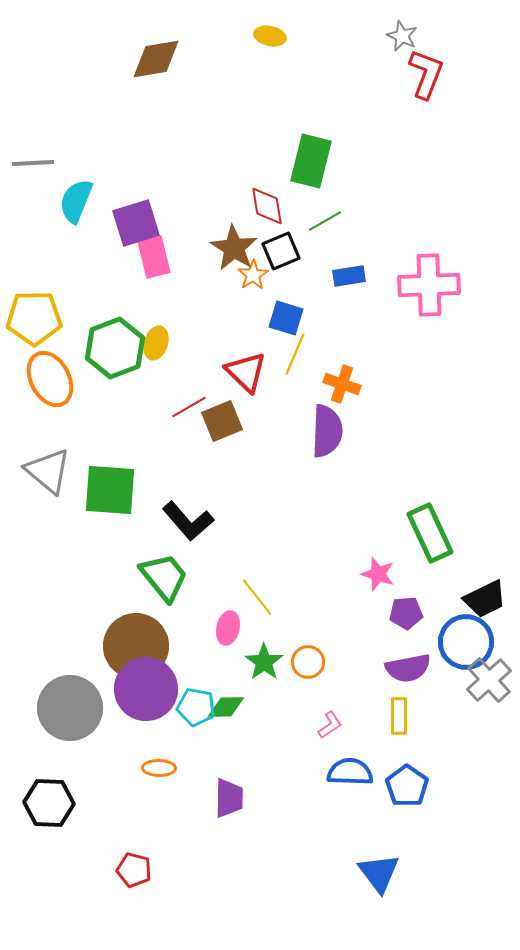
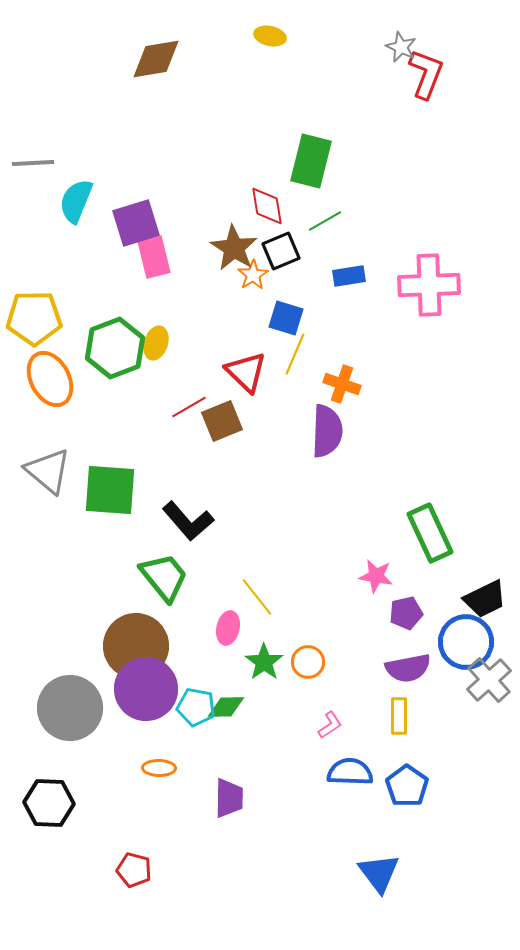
gray star at (402, 36): moved 1 px left, 11 px down
pink star at (378, 574): moved 2 px left, 2 px down; rotated 8 degrees counterclockwise
purple pentagon at (406, 613): rotated 8 degrees counterclockwise
